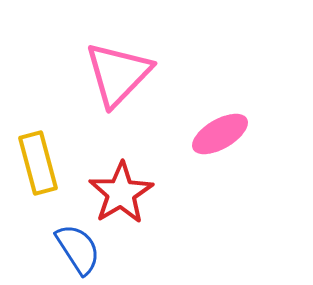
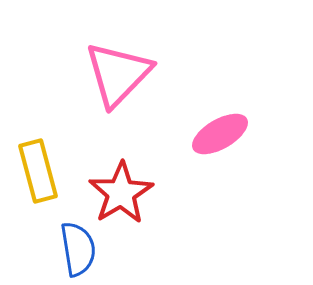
yellow rectangle: moved 8 px down
blue semicircle: rotated 24 degrees clockwise
